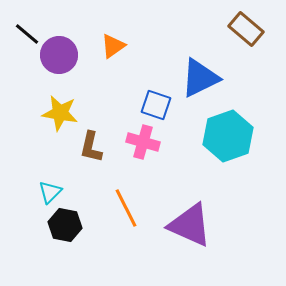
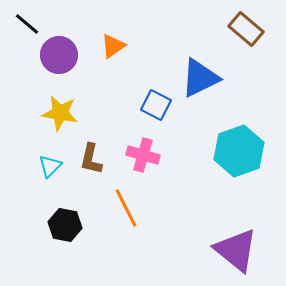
black line: moved 10 px up
blue square: rotated 8 degrees clockwise
cyan hexagon: moved 11 px right, 15 px down
pink cross: moved 13 px down
brown L-shape: moved 12 px down
cyan triangle: moved 26 px up
purple triangle: moved 46 px right, 25 px down; rotated 15 degrees clockwise
